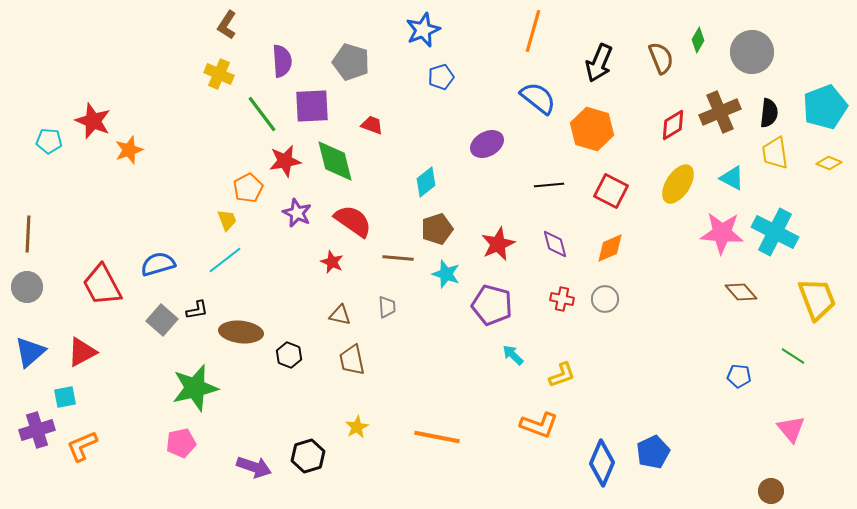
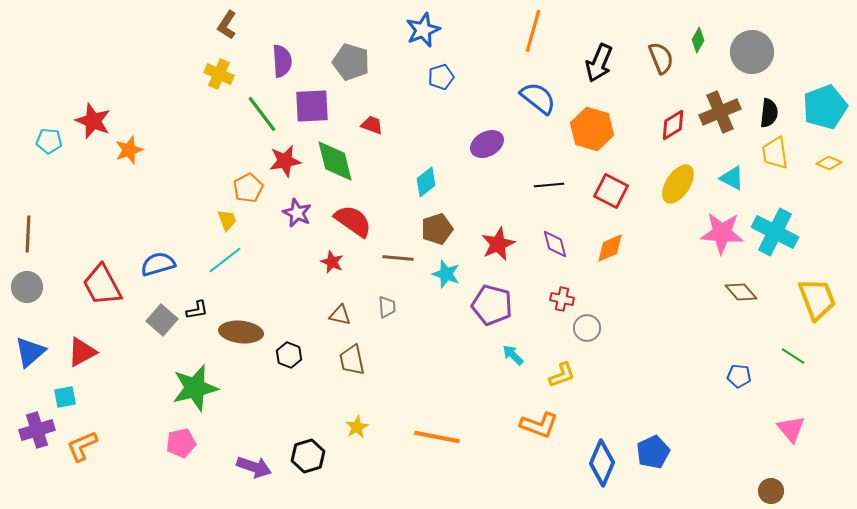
gray circle at (605, 299): moved 18 px left, 29 px down
